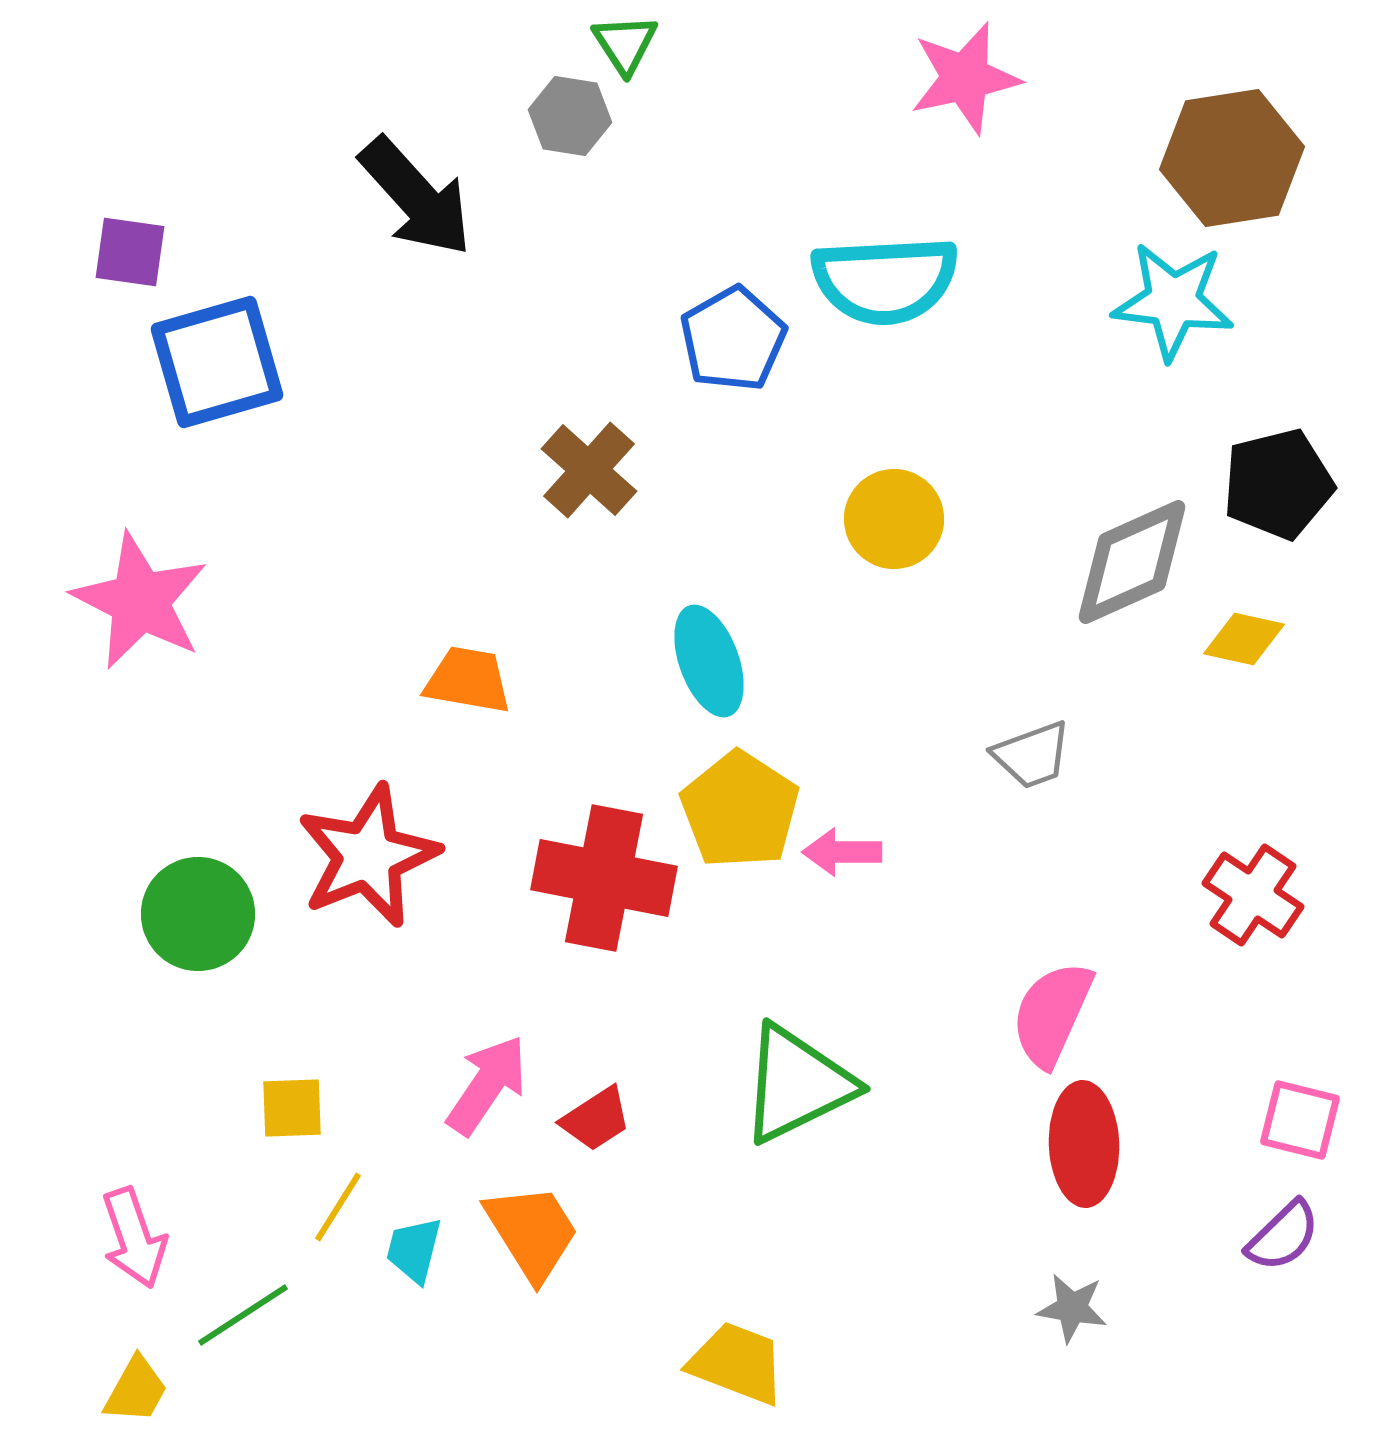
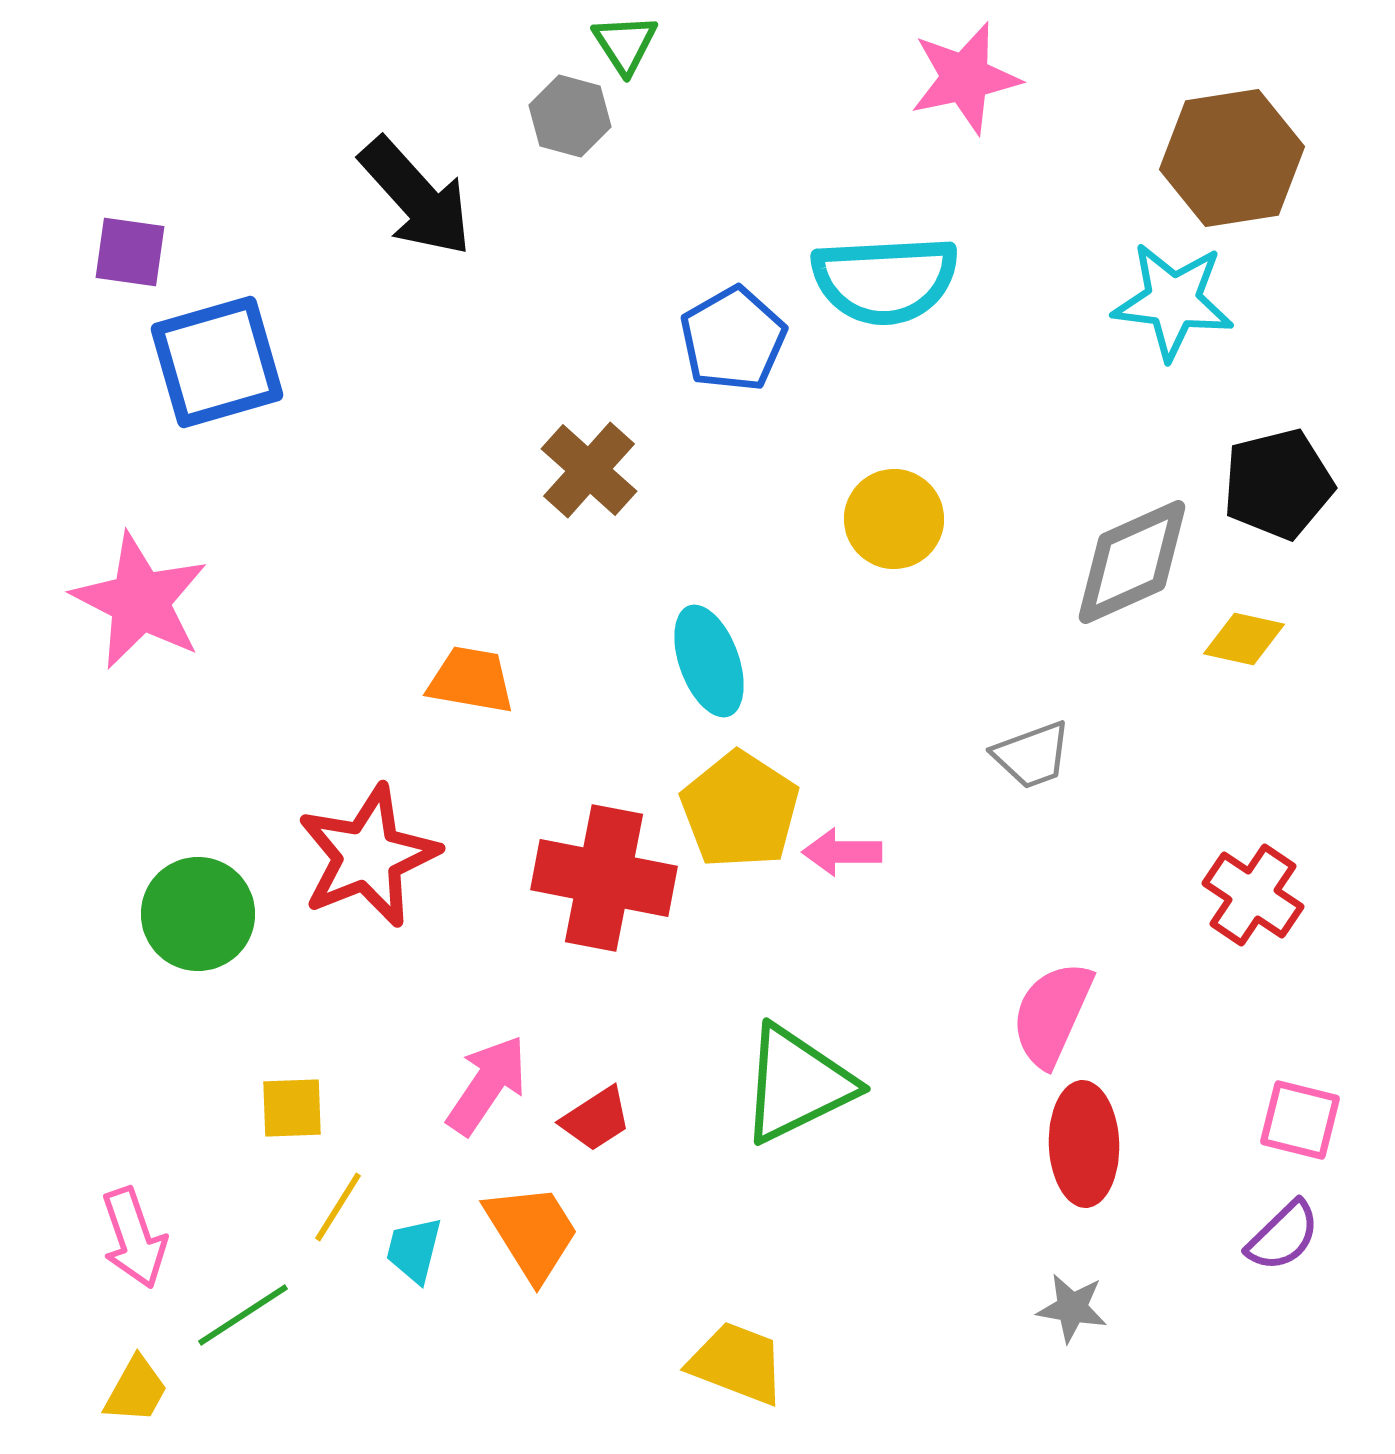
gray hexagon at (570, 116): rotated 6 degrees clockwise
orange trapezoid at (468, 680): moved 3 px right
